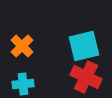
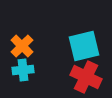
cyan cross: moved 14 px up
